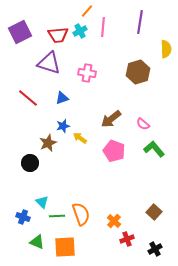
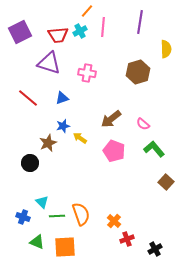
brown square: moved 12 px right, 30 px up
